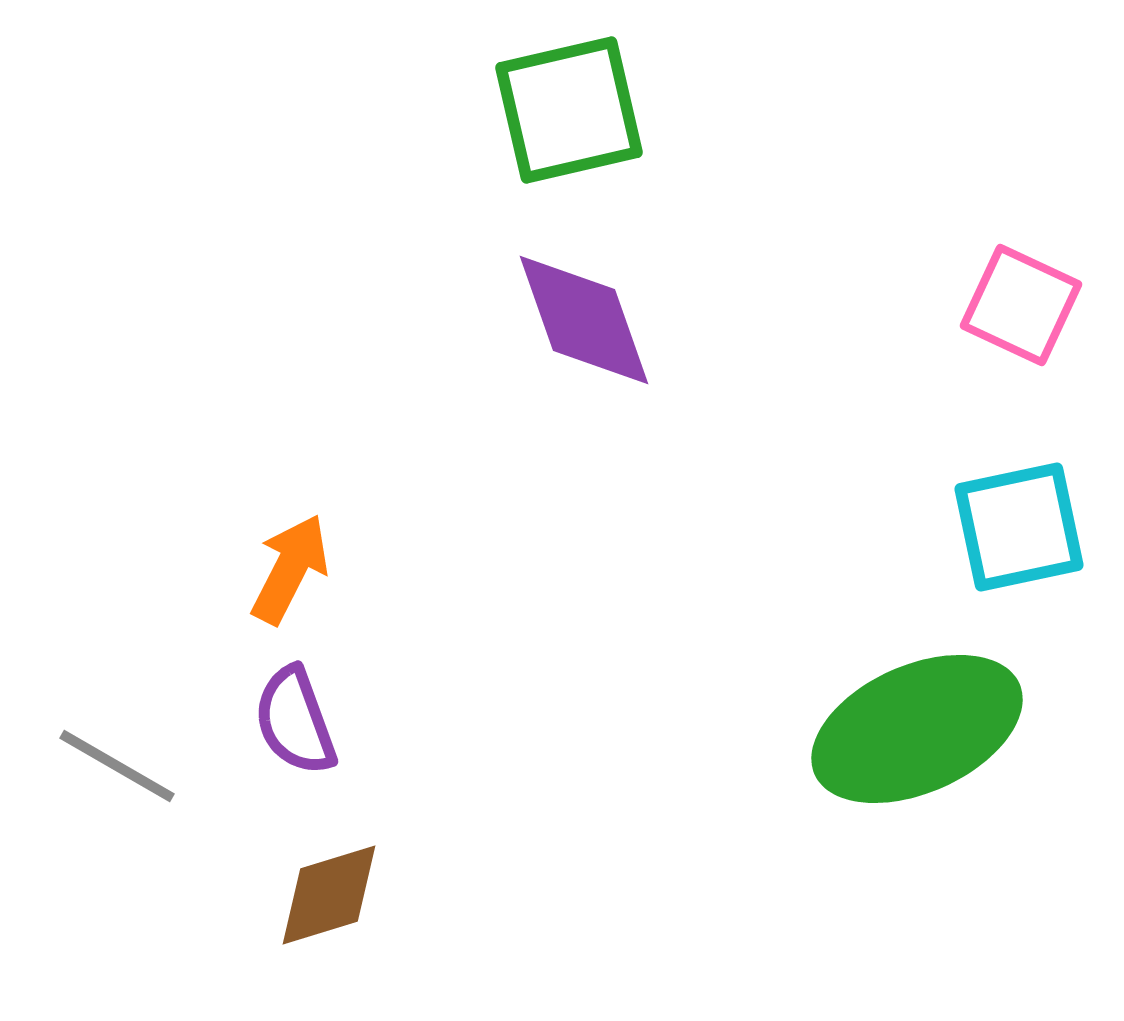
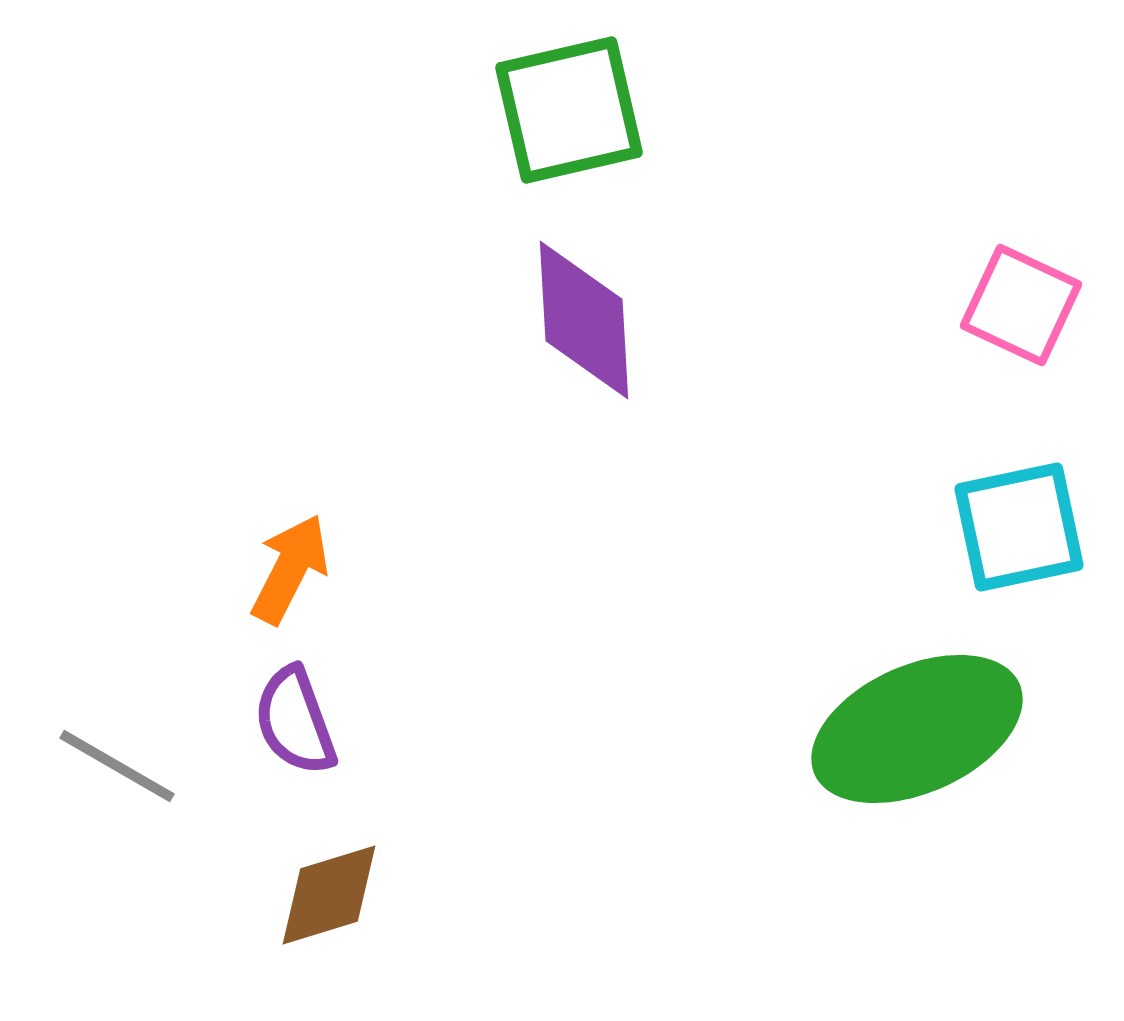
purple diamond: rotated 16 degrees clockwise
